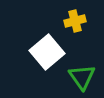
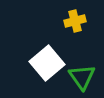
white square: moved 11 px down
